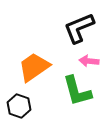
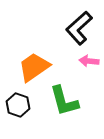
black L-shape: rotated 20 degrees counterclockwise
green L-shape: moved 13 px left, 10 px down
black hexagon: moved 1 px left, 1 px up
